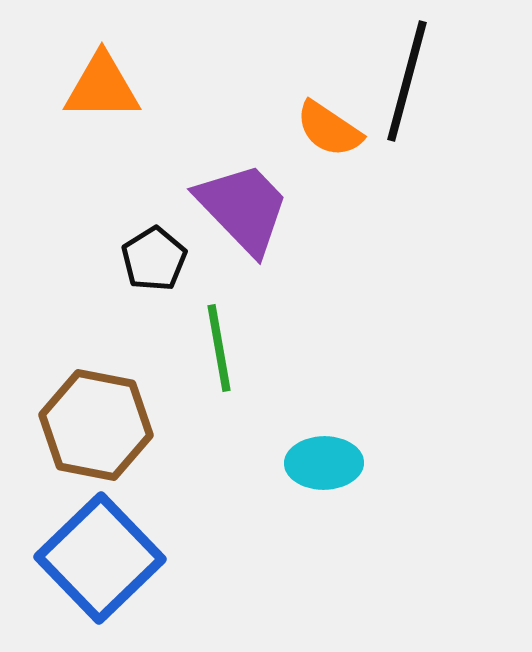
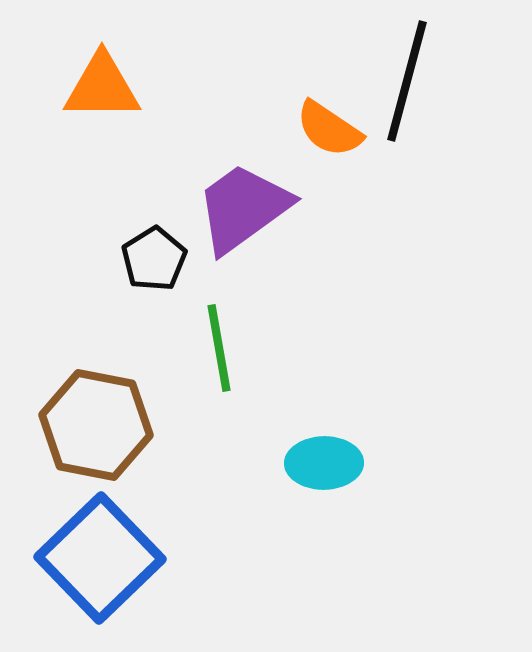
purple trapezoid: rotated 82 degrees counterclockwise
